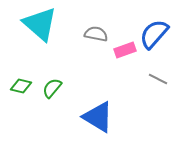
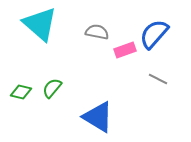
gray semicircle: moved 1 px right, 2 px up
green diamond: moved 6 px down
